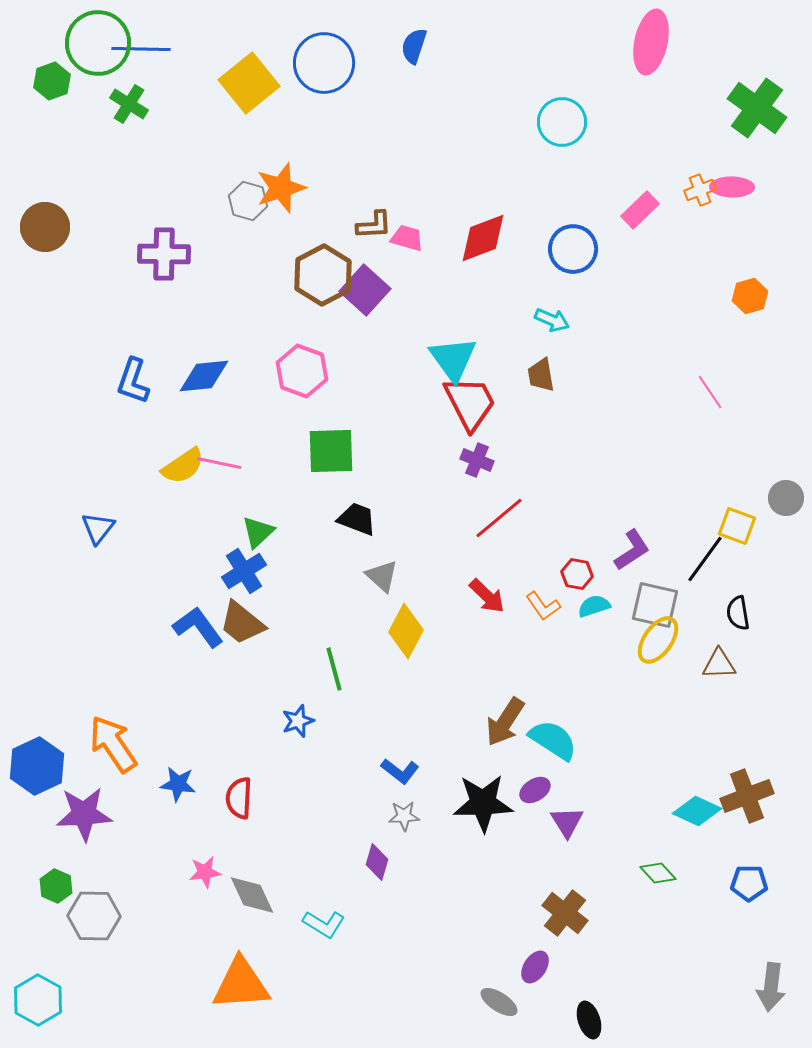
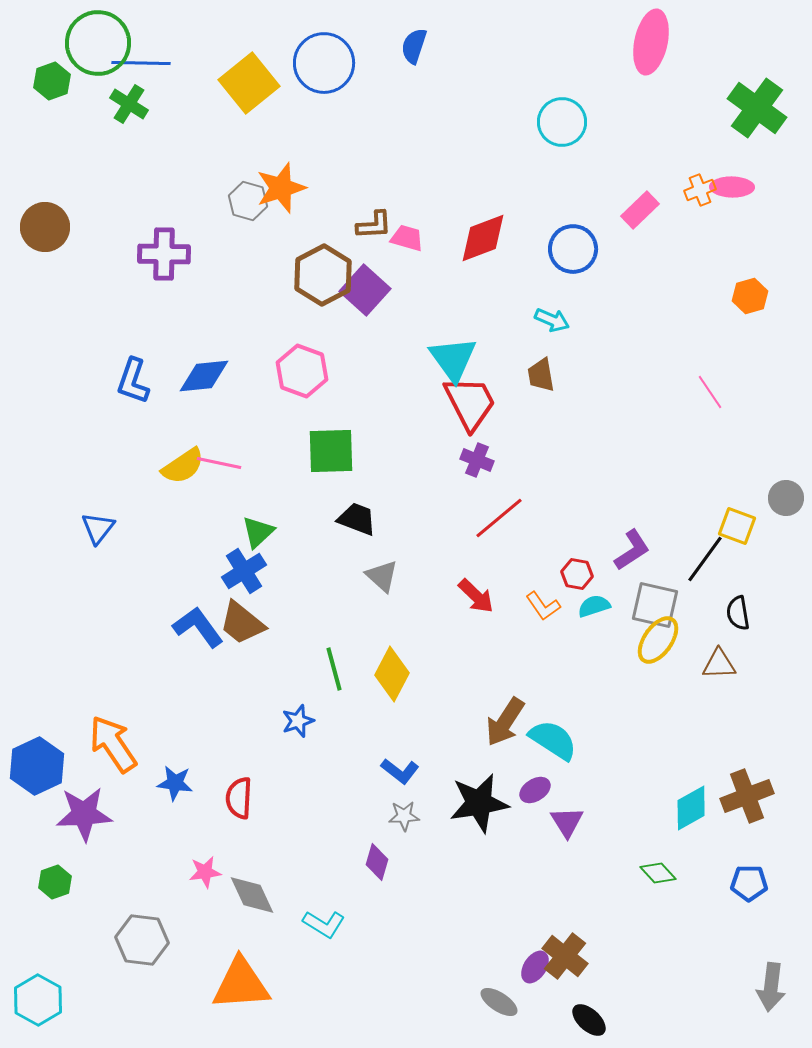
blue line at (141, 49): moved 14 px down
red arrow at (487, 596): moved 11 px left
yellow diamond at (406, 631): moved 14 px left, 43 px down
blue star at (178, 784): moved 3 px left, 1 px up
black star at (483, 803): moved 4 px left; rotated 8 degrees counterclockwise
cyan diamond at (697, 811): moved 6 px left, 3 px up; rotated 54 degrees counterclockwise
green hexagon at (56, 886): moved 1 px left, 4 px up; rotated 16 degrees clockwise
brown cross at (565, 913): moved 43 px down
gray hexagon at (94, 916): moved 48 px right, 24 px down; rotated 6 degrees clockwise
black ellipse at (589, 1020): rotated 30 degrees counterclockwise
